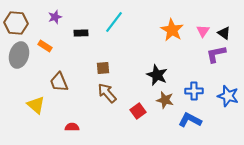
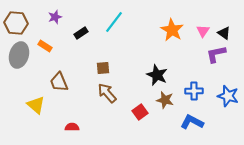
black rectangle: rotated 32 degrees counterclockwise
red square: moved 2 px right, 1 px down
blue L-shape: moved 2 px right, 2 px down
